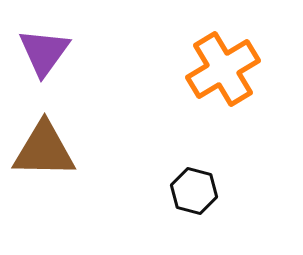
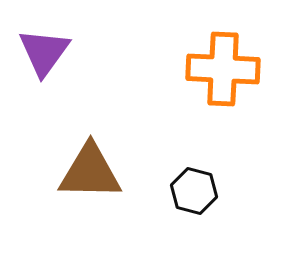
orange cross: rotated 34 degrees clockwise
brown triangle: moved 46 px right, 22 px down
